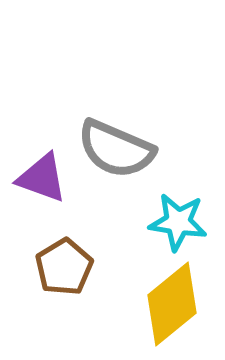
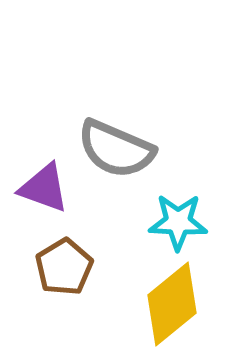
purple triangle: moved 2 px right, 10 px down
cyan star: rotated 6 degrees counterclockwise
